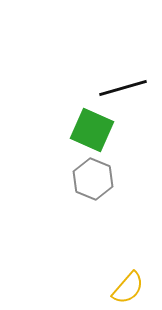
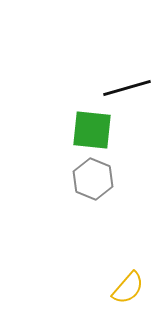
black line: moved 4 px right
green square: rotated 18 degrees counterclockwise
